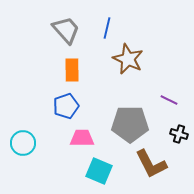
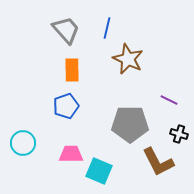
pink trapezoid: moved 11 px left, 16 px down
brown L-shape: moved 7 px right, 2 px up
